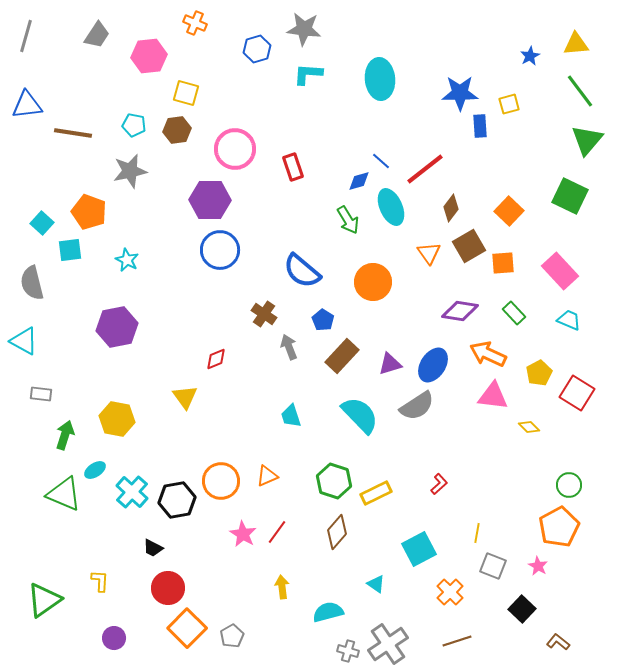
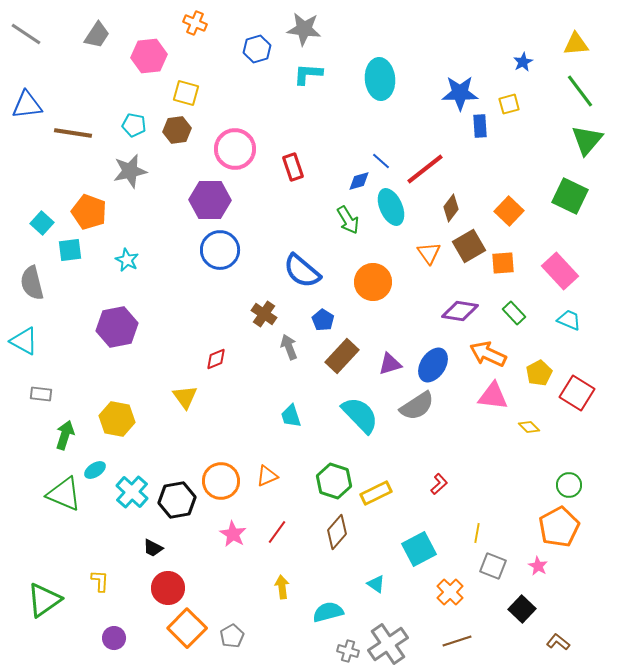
gray line at (26, 36): moved 2 px up; rotated 72 degrees counterclockwise
blue star at (530, 56): moved 7 px left, 6 px down
pink star at (243, 534): moved 10 px left
